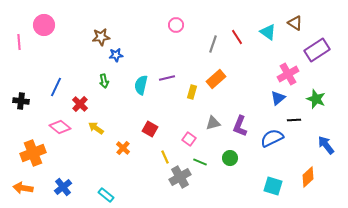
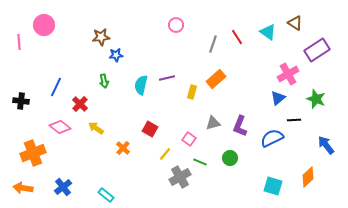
yellow line at (165, 157): moved 3 px up; rotated 64 degrees clockwise
